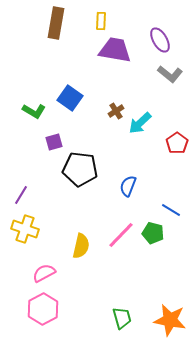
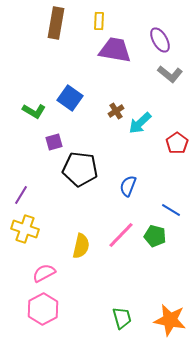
yellow rectangle: moved 2 px left
green pentagon: moved 2 px right, 3 px down
